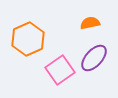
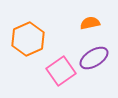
purple ellipse: rotated 16 degrees clockwise
pink square: moved 1 px right, 1 px down
